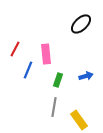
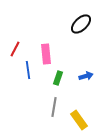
blue line: rotated 30 degrees counterclockwise
green rectangle: moved 2 px up
